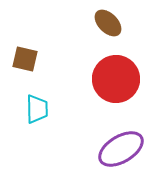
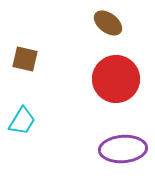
brown ellipse: rotated 8 degrees counterclockwise
cyan trapezoid: moved 15 px left, 12 px down; rotated 32 degrees clockwise
purple ellipse: moved 2 px right; rotated 27 degrees clockwise
